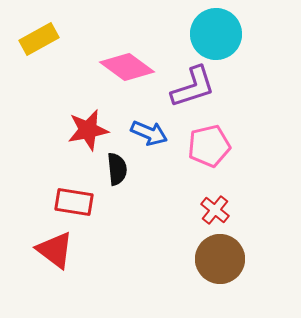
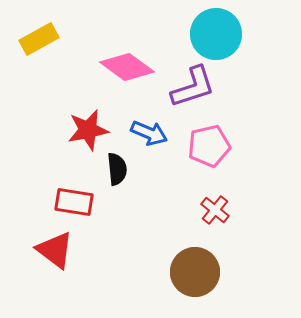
brown circle: moved 25 px left, 13 px down
